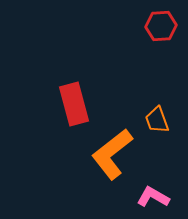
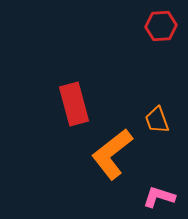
pink L-shape: moved 6 px right; rotated 12 degrees counterclockwise
